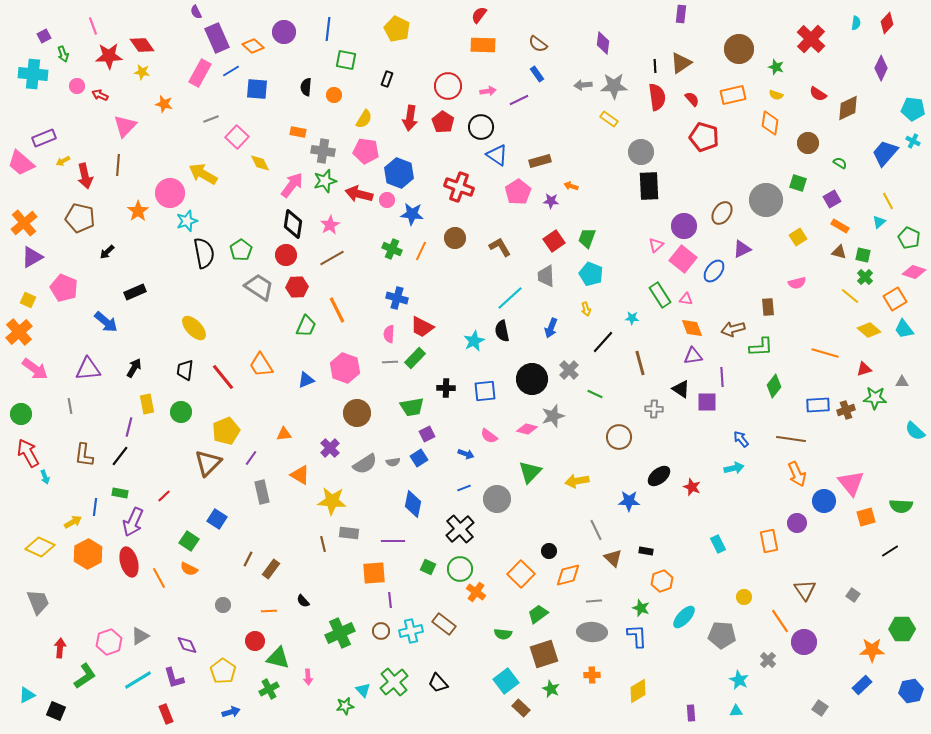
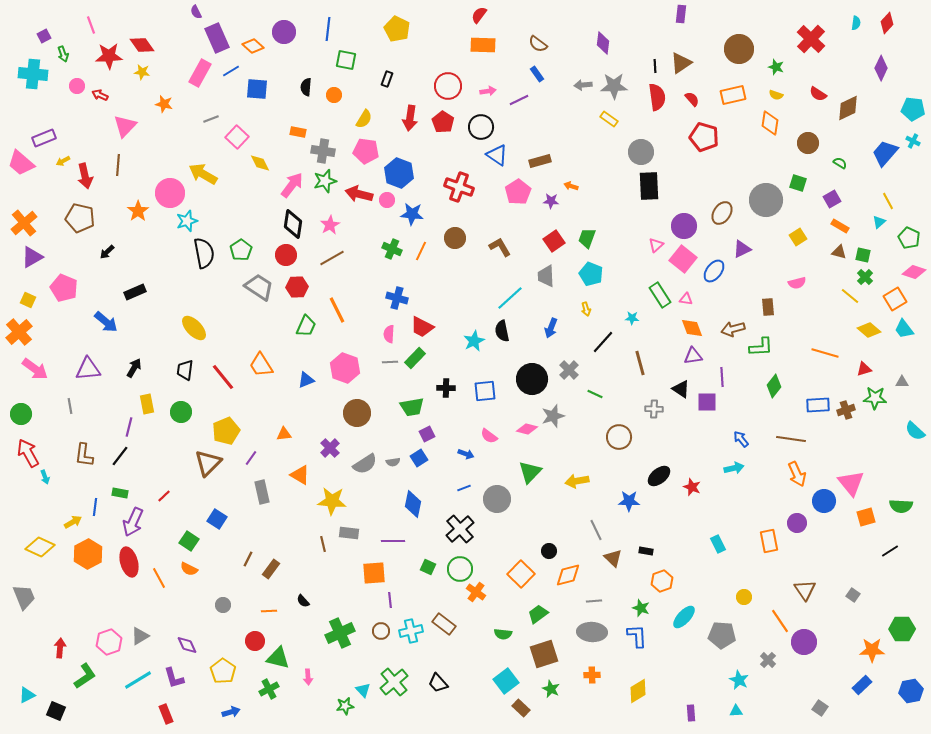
pink line at (93, 26): moved 2 px left, 1 px up
gray trapezoid at (38, 602): moved 14 px left, 5 px up
